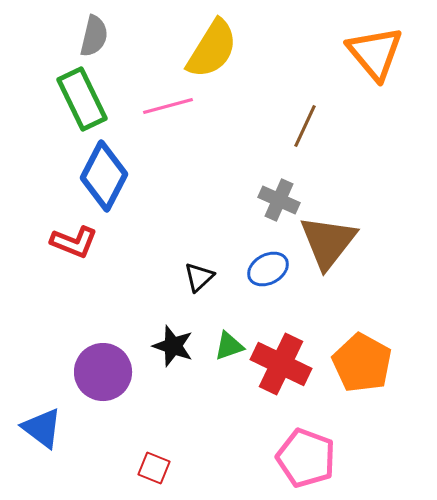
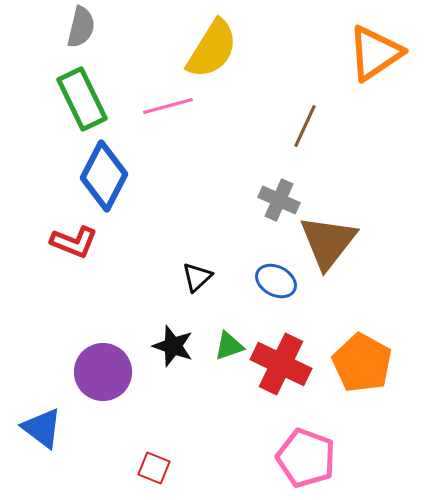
gray semicircle: moved 13 px left, 9 px up
orange triangle: rotated 36 degrees clockwise
blue ellipse: moved 8 px right, 12 px down; rotated 57 degrees clockwise
black triangle: moved 2 px left
